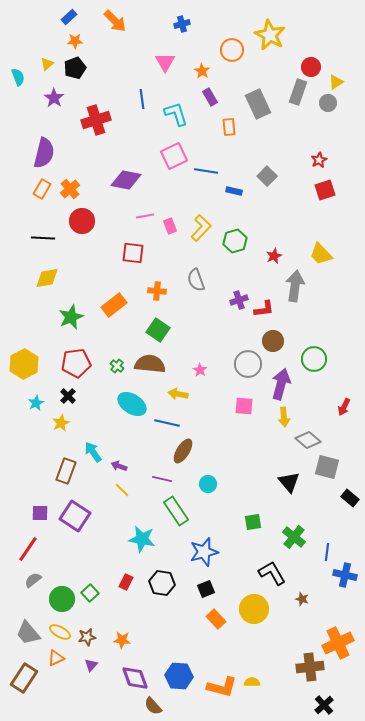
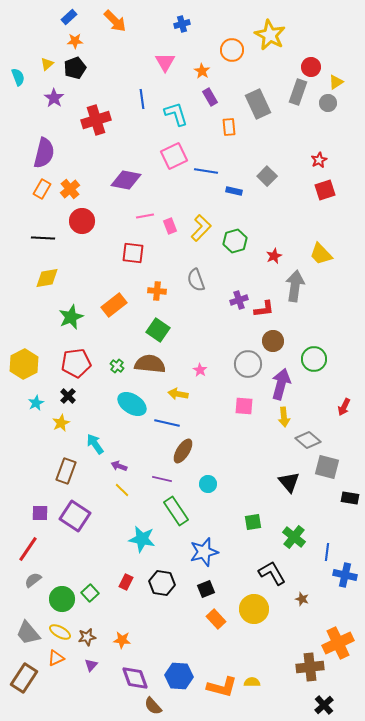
cyan arrow at (93, 452): moved 2 px right, 8 px up
black rectangle at (350, 498): rotated 30 degrees counterclockwise
